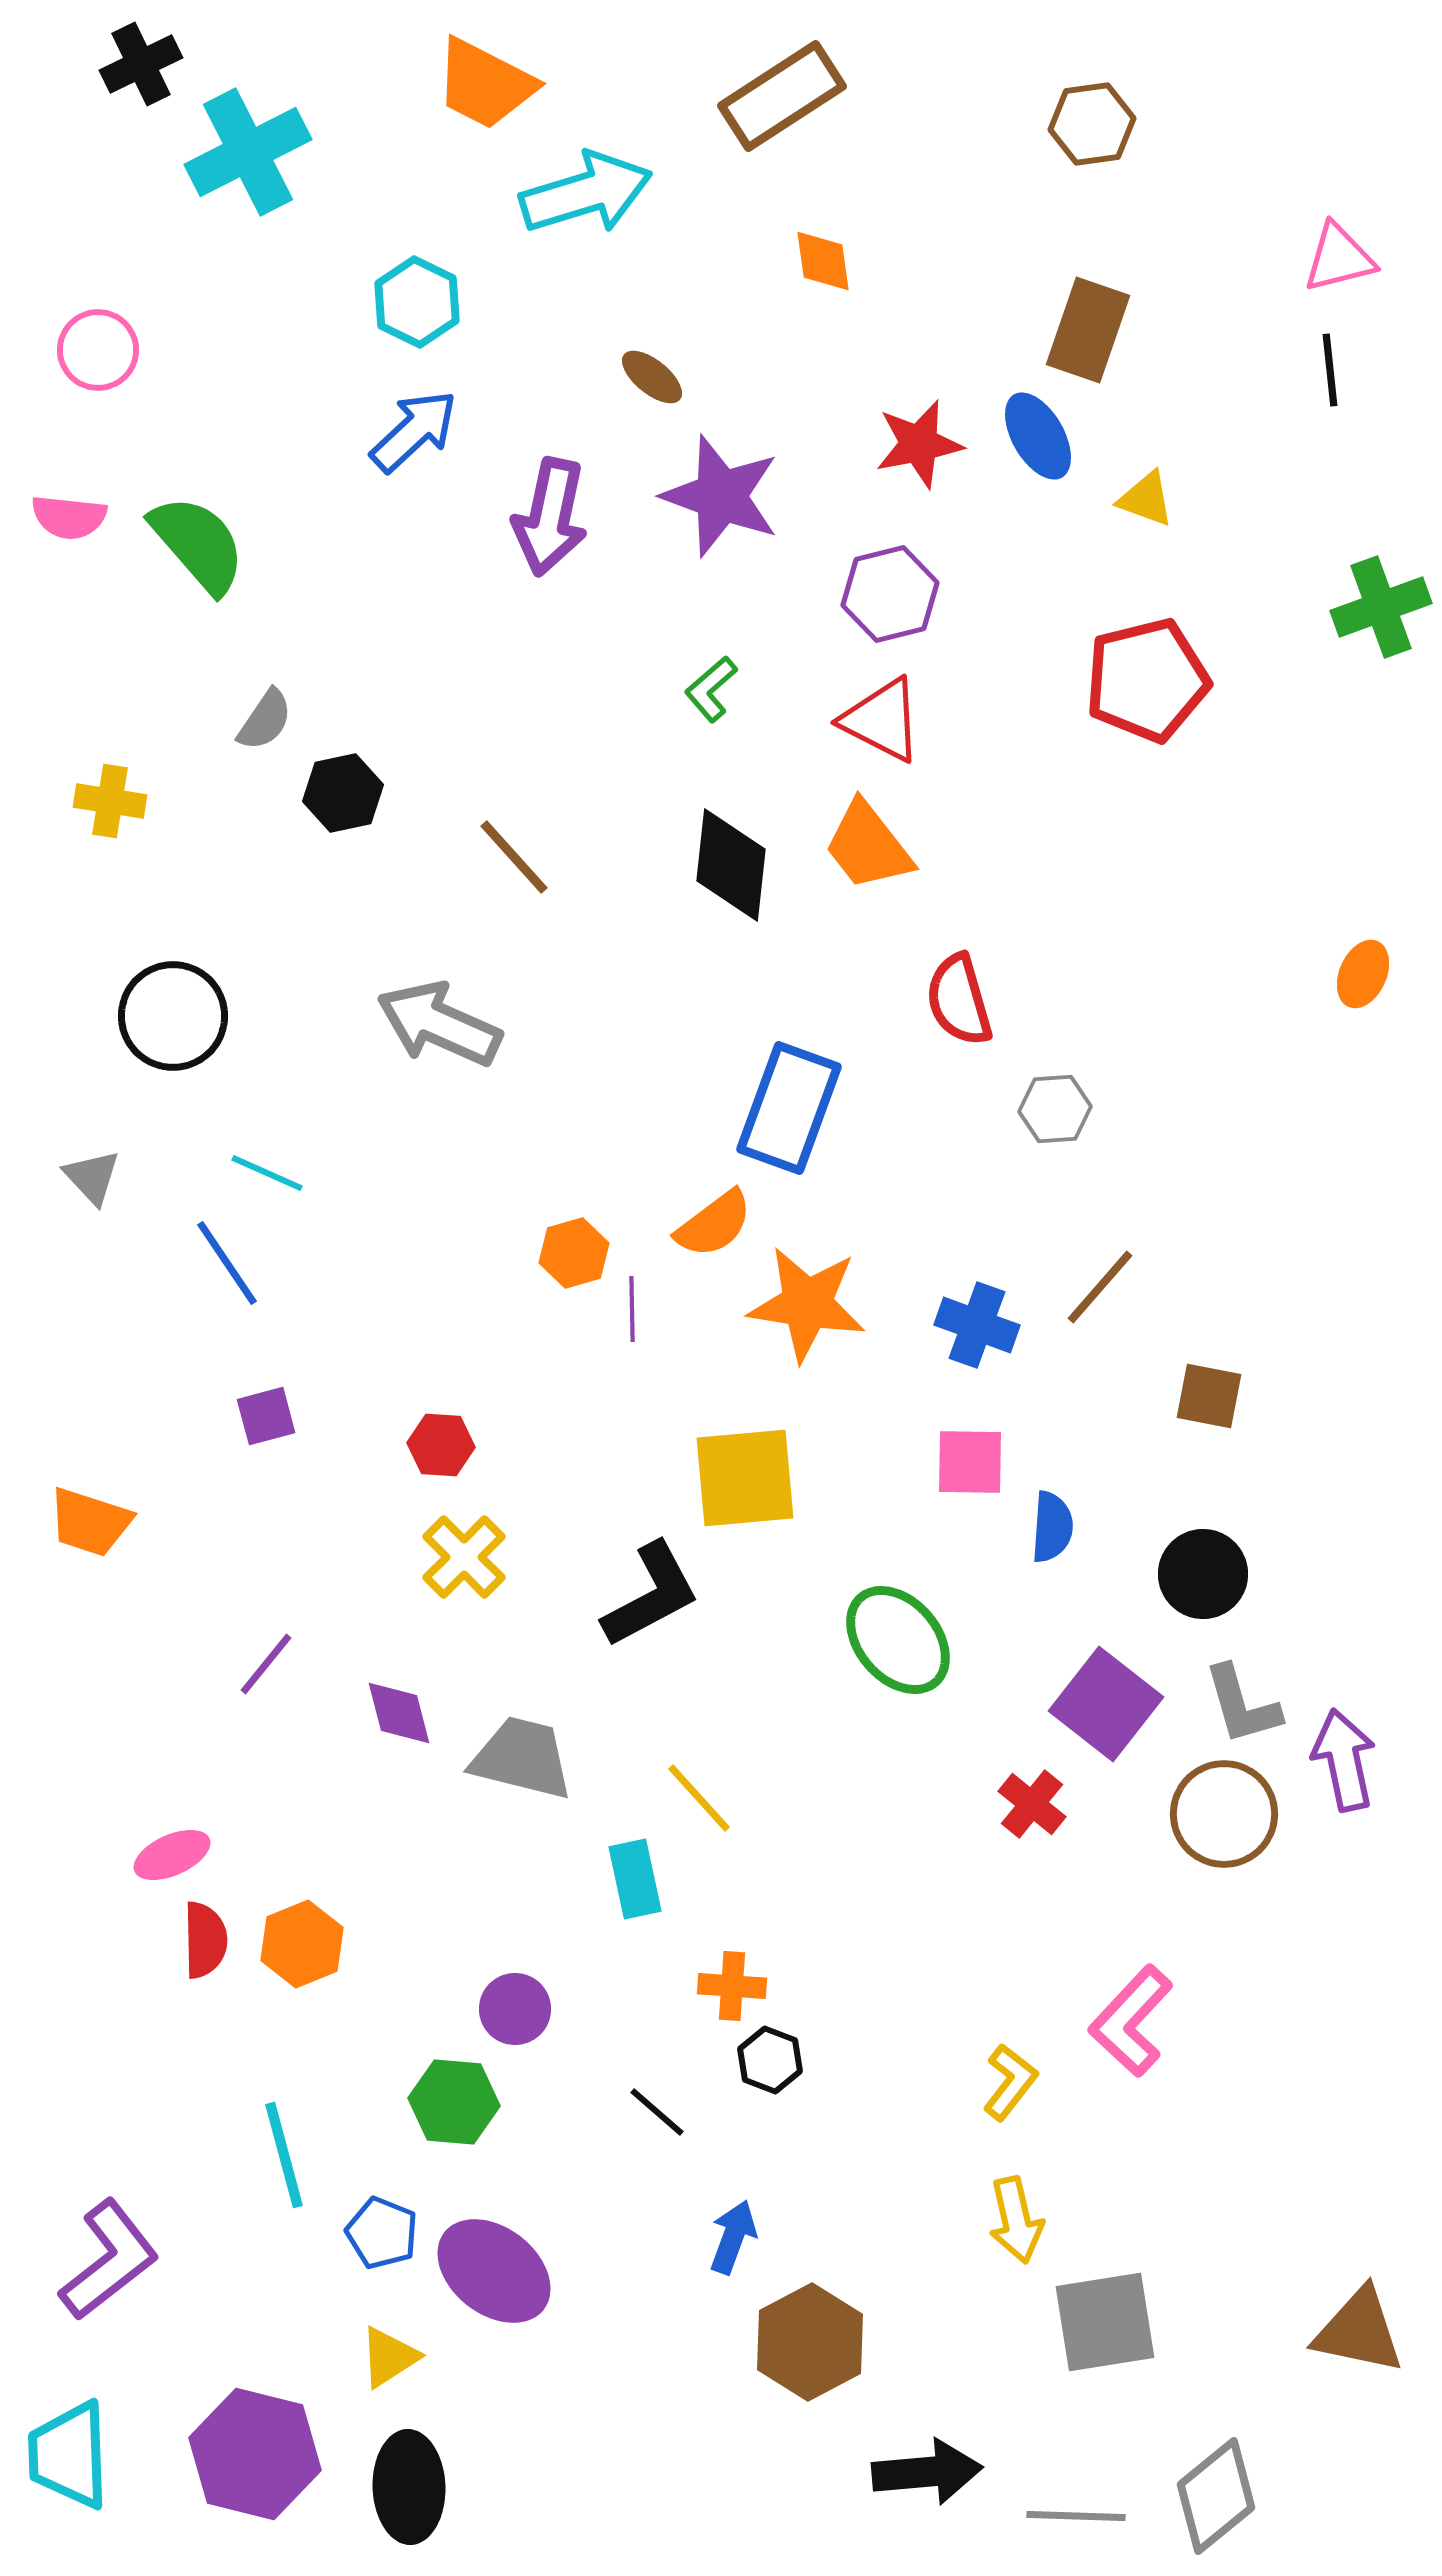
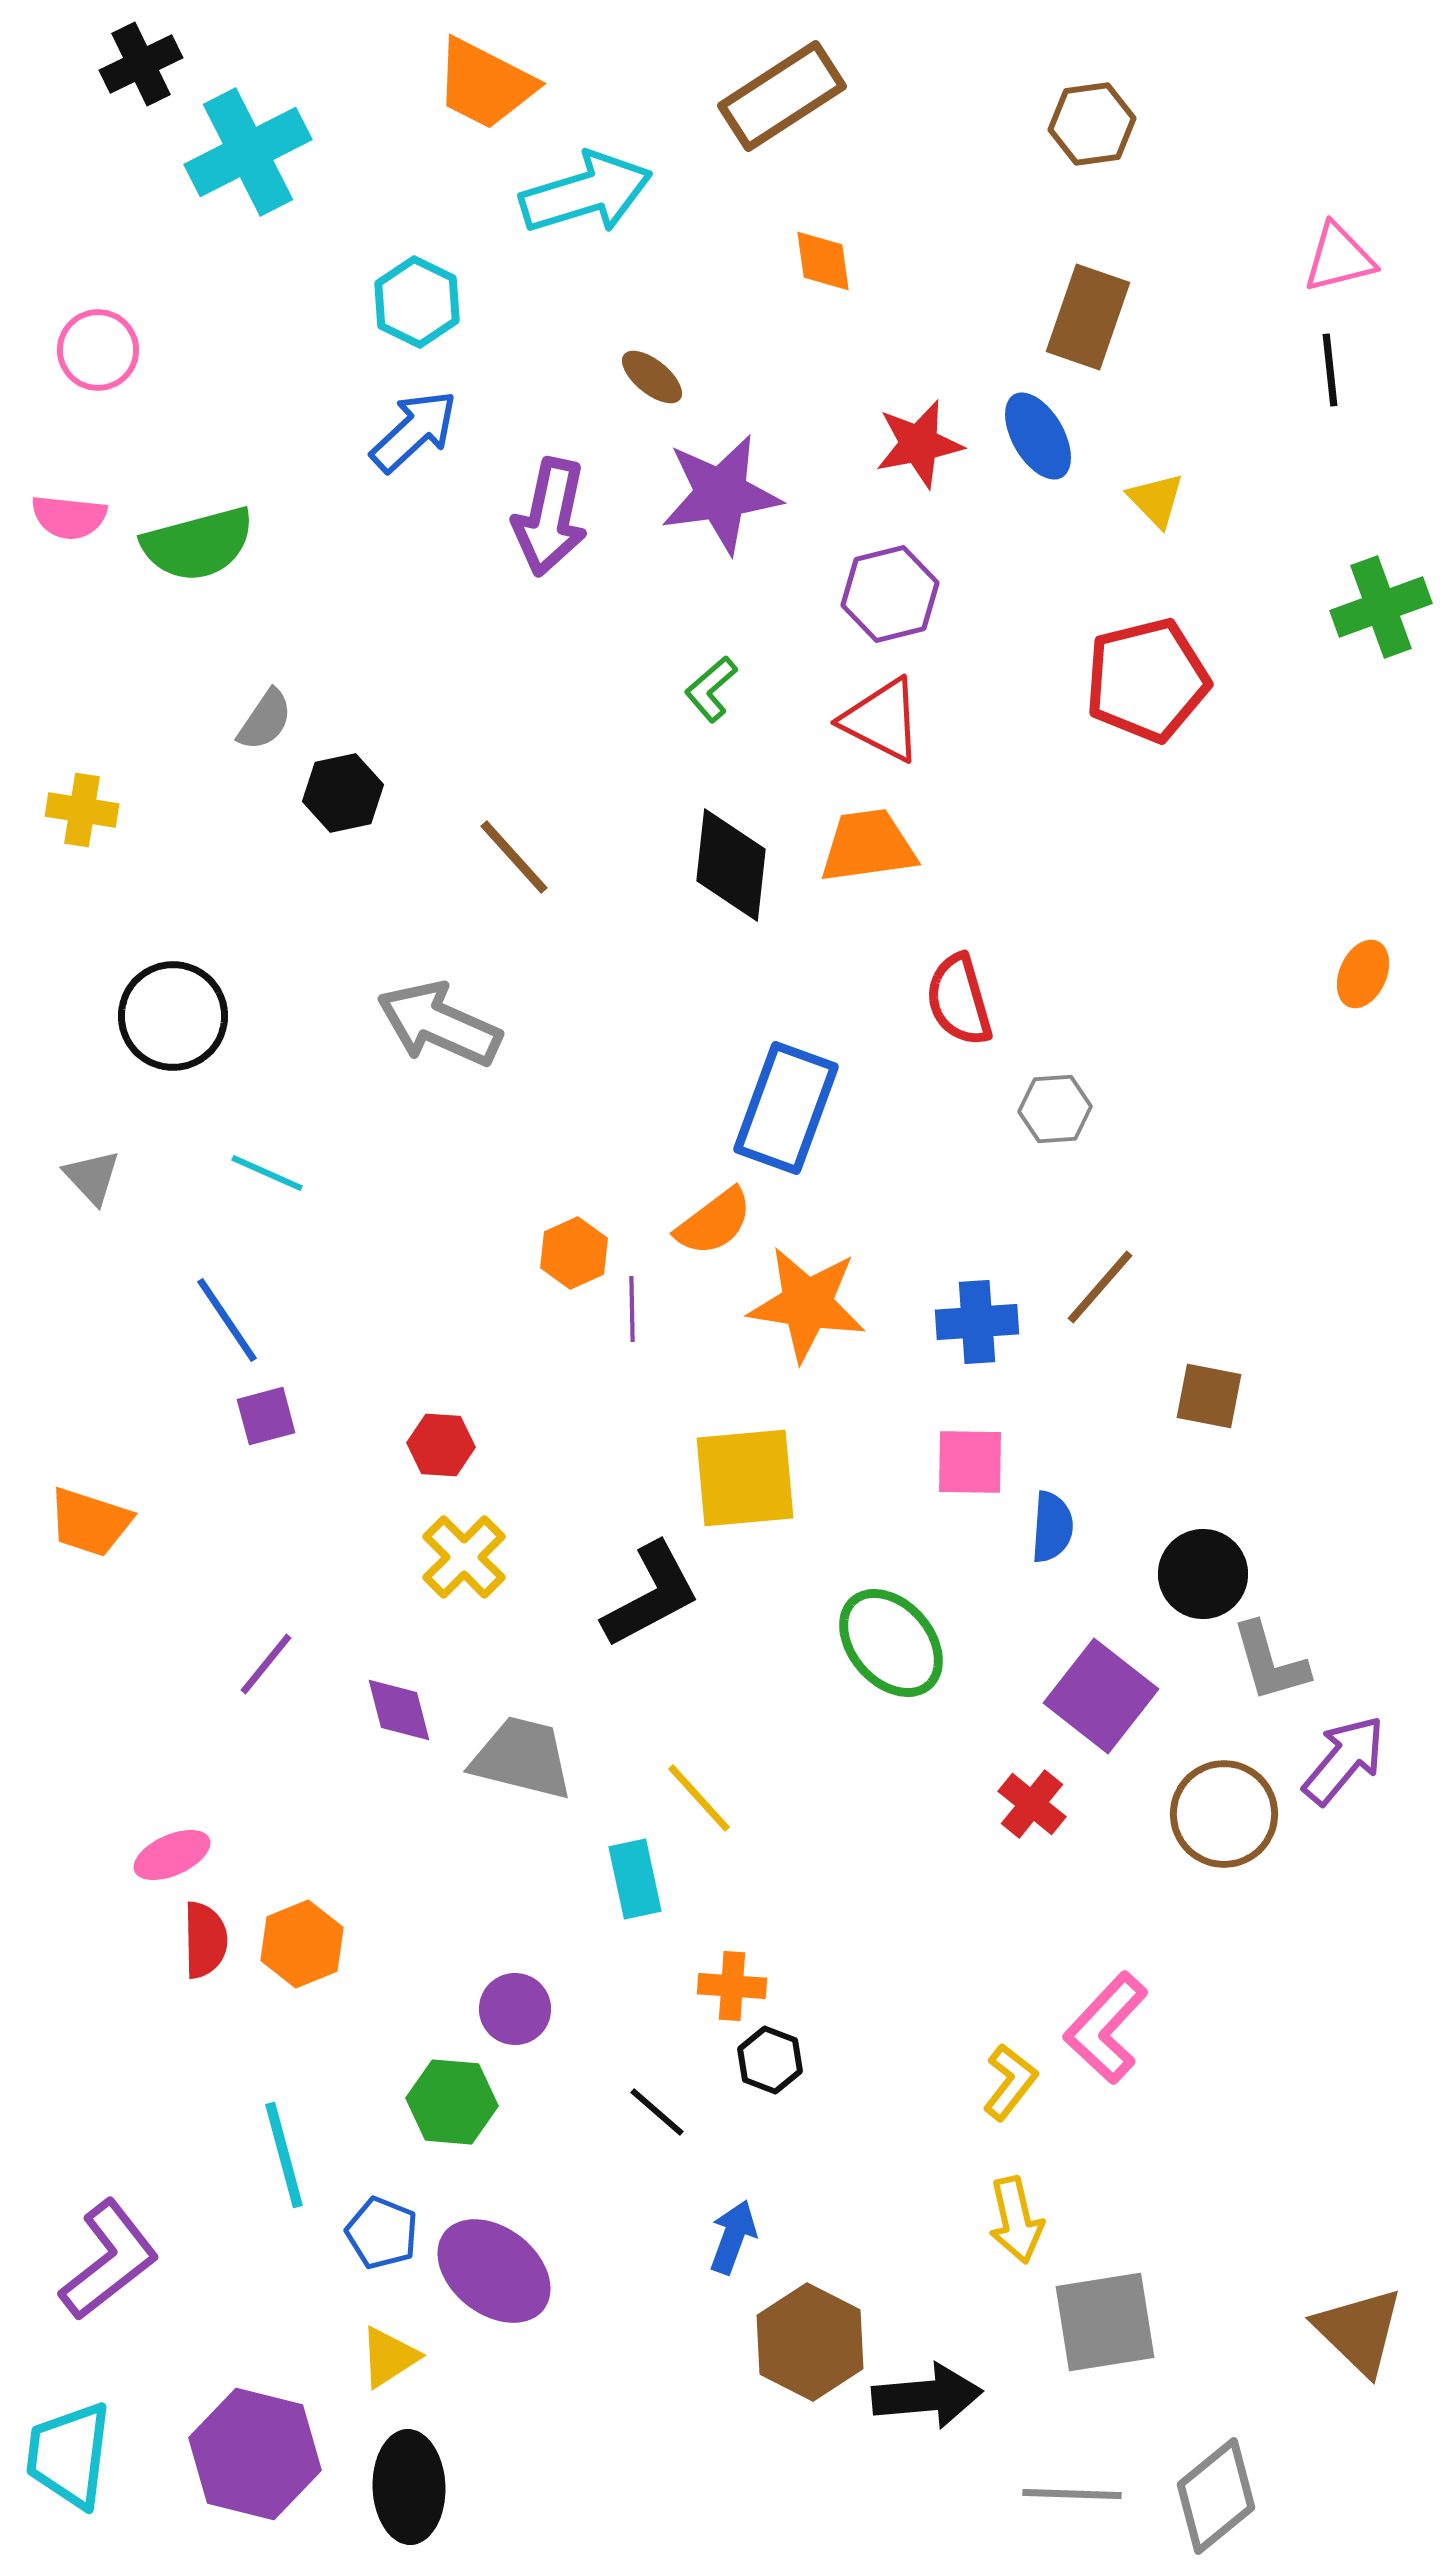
brown rectangle at (1088, 330): moved 13 px up
purple star at (721, 496): moved 2 px up; rotated 28 degrees counterclockwise
yellow triangle at (1146, 499): moved 10 px right, 1 px down; rotated 26 degrees clockwise
green semicircle at (198, 544): rotated 116 degrees clockwise
yellow cross at (110, 801): moved 28 px left, 9 px down
orange trapezoid at (868, 846): rotated 120 degrees clockwise
blue rectangle at (789, 1108): moved 3 px left
orange semicircle at (714, 1224): moved 2 px up
orange hexagon at (574, 1253): rotated 8 degrees counterclockwise
blue line at (227, 1263): moved 57 px down
blue cross at (977, 1325): moved 3 px up; rotated 24 degrees counterclockwise
green ellipse at (898, 1640): moved 7 px left, 3 px down
purple square at (1106, 1704): moved 5 px left, 8 px up
gray L-shape at (1242, 1705): moved 28 px right, 43 px up
purple diamond at (399, 1713): moved 3 px up
purple arrow at (1344, 1760): rotated 52 degrees clockwise
pink L-shape at (1131, 2021): moved 25 px left, 7 px down
green hexagon at (454, 2102): moved 2 px left
brown triangle at (1359, 2331): rotated 32 degrees clockwise
brown hexagon at (810, 2342): rotated 5 degrees counterclockwise
cyan trapezoid at (69, 2455): rotated 9 degrees clockwise
black arrow at (927, 2472): moved 76 px up
gray line at (1076, 2516): moved 4 px left, 22 px up
